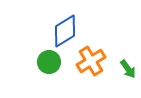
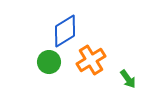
orange cross: moved 1 px up
green arrow: moved 10 px down
